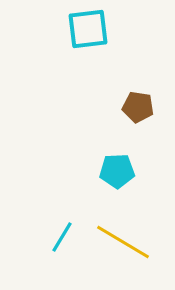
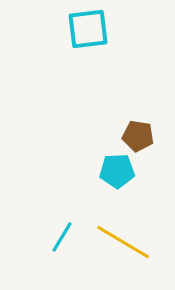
brown pentagon: moved 29 px down
